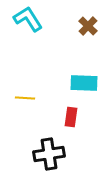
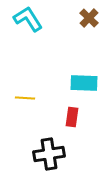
brown cross: moved 1 px right, 8 px up
red rectangle: moved 1 px right
